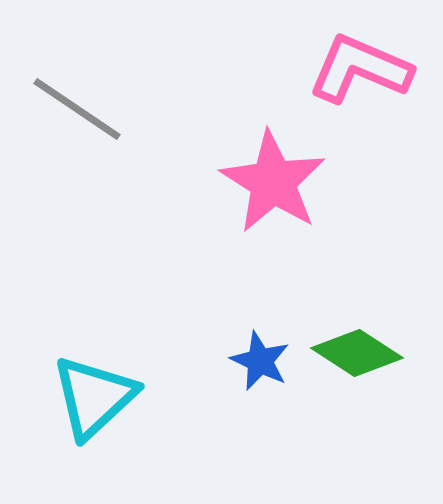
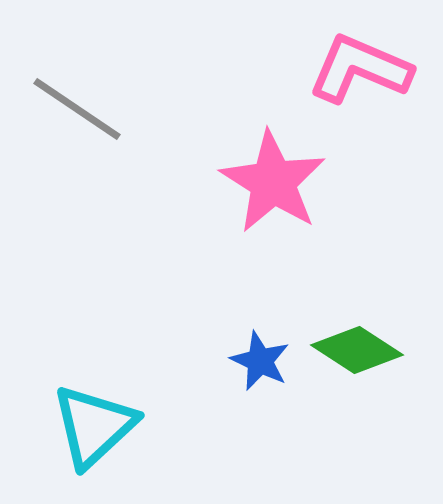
green diamond: moved 3 px up
cyan triangle: moved 29 px down
